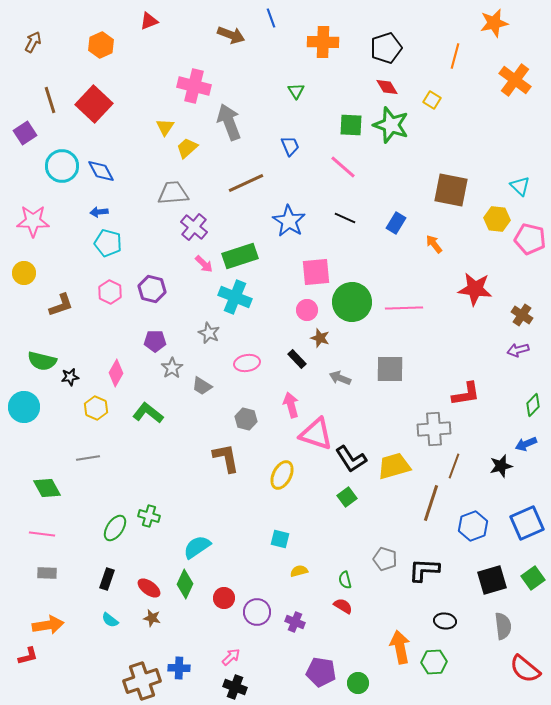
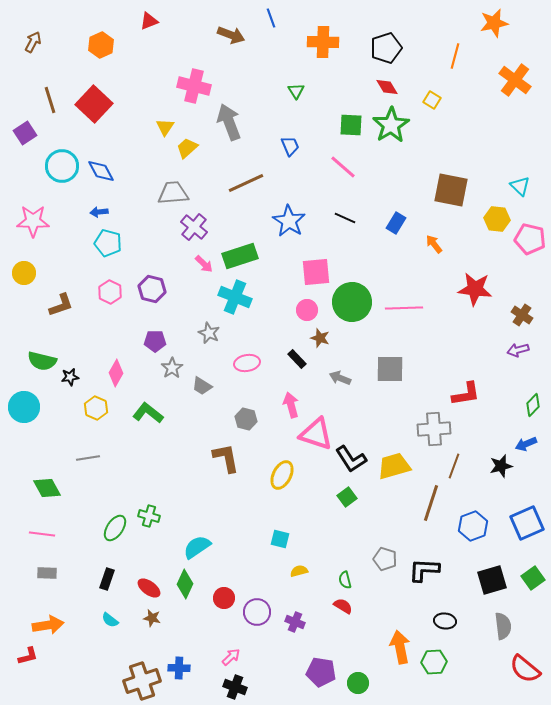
green star at (391, 125): rotated 21 degrees clockwise
